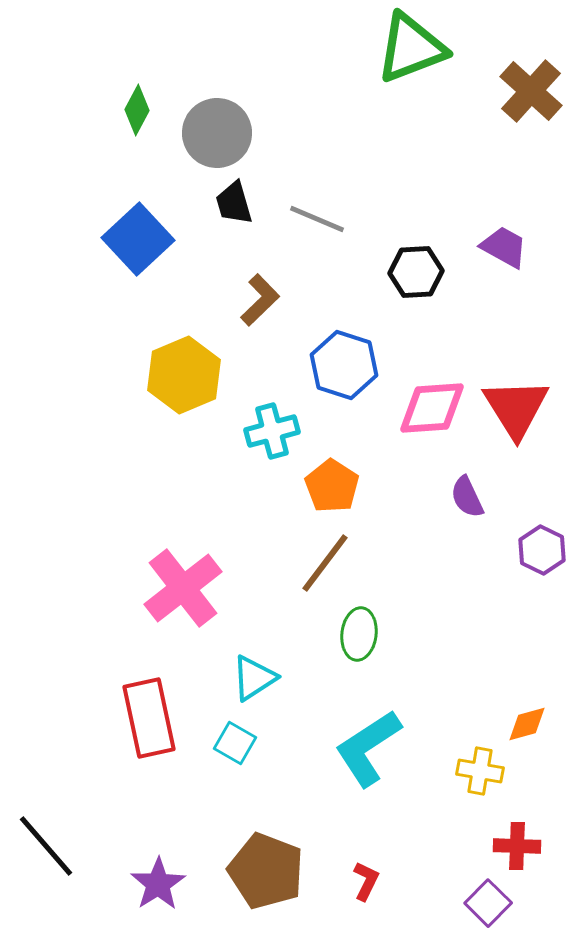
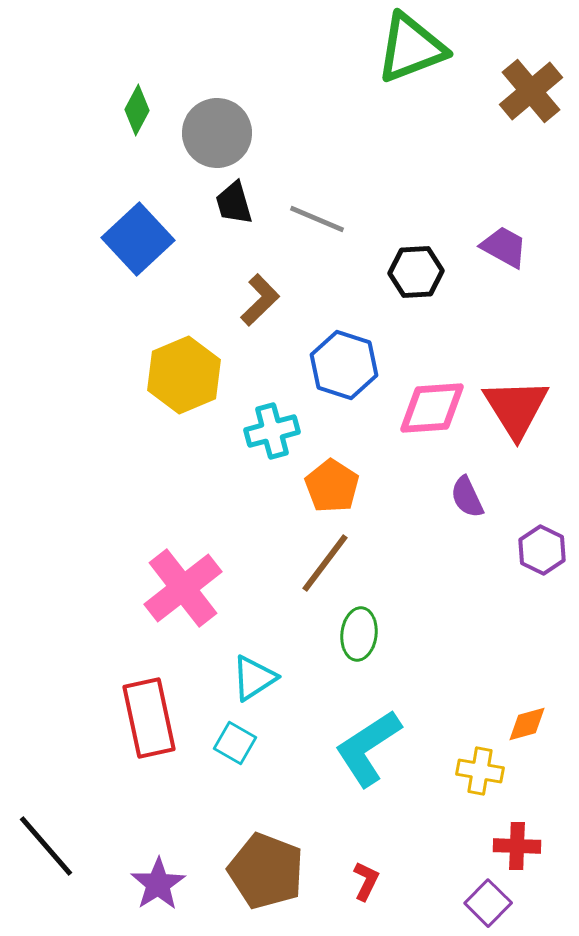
brown cross: rotated 8 degrees clockwise
